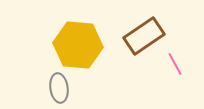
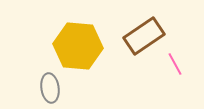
yellow hexagon: moved 1 px down
gray ellipse: moved 9 px left
